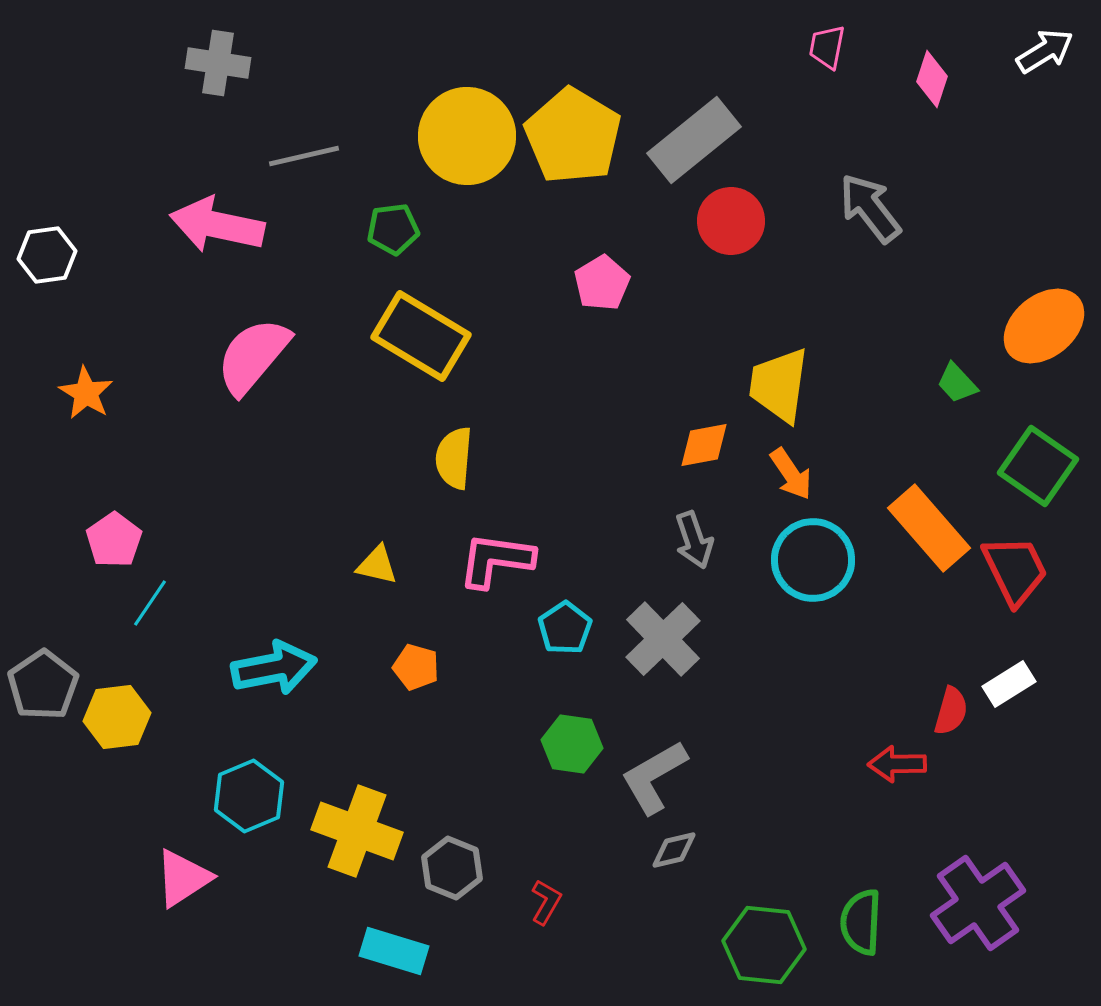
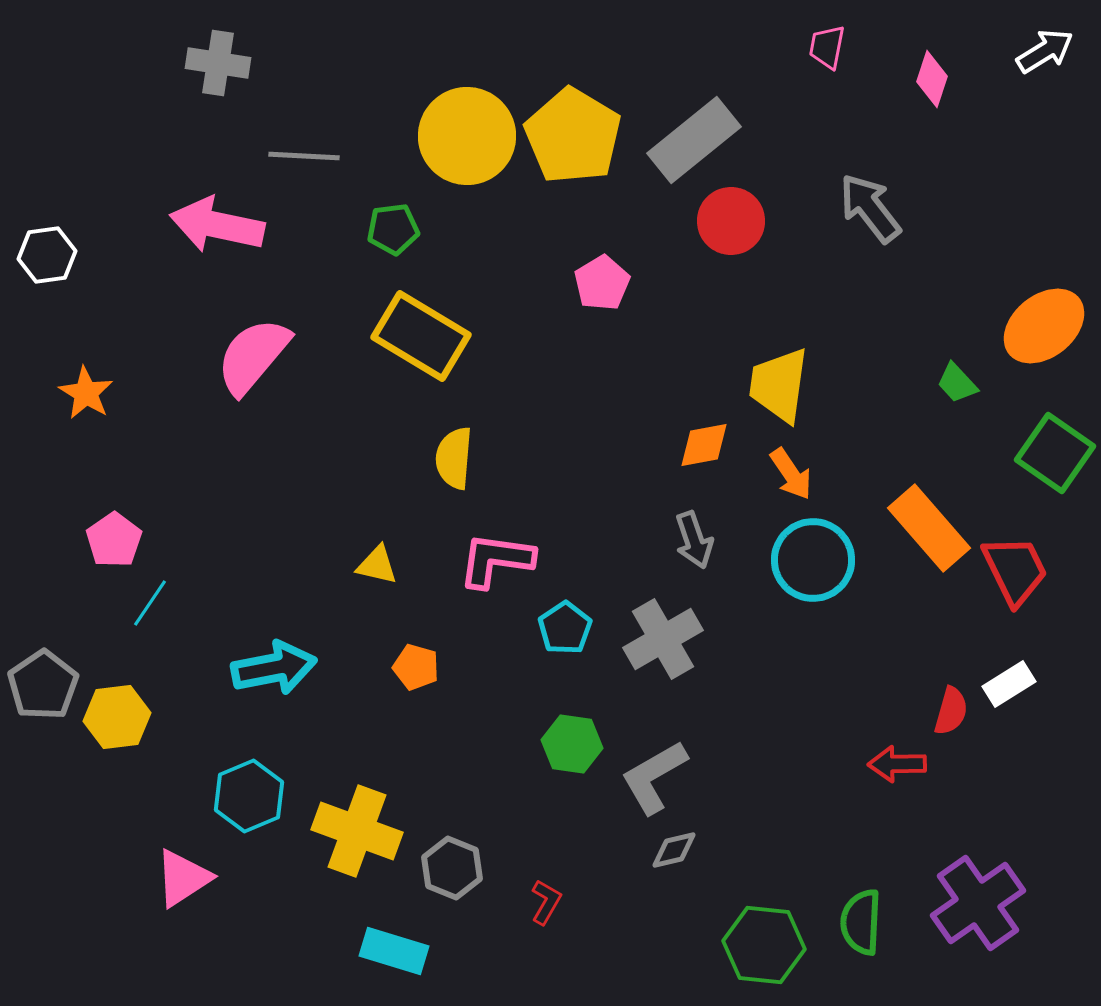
gray line at (304, 156): rotated 16 degrees clockwise
green square at (1038, 466): moved 17 px right, 13 px up
gray cross at (663, 639): rotated 14 degrees clockwise
